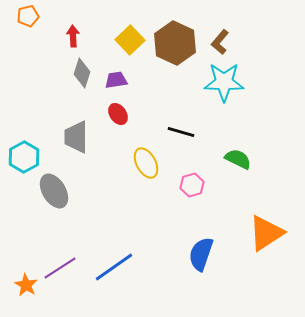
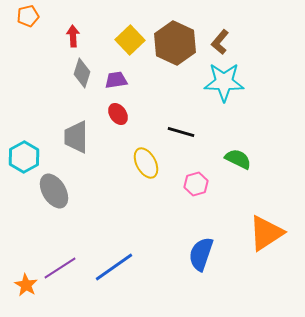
pink hexagon: moved 4 px right, 1 px up
